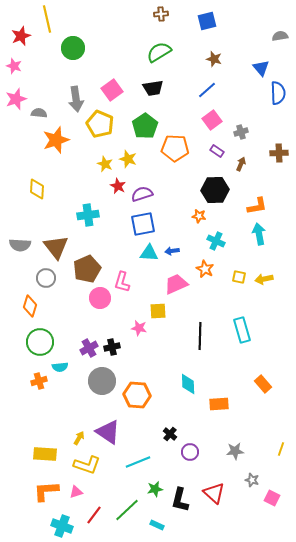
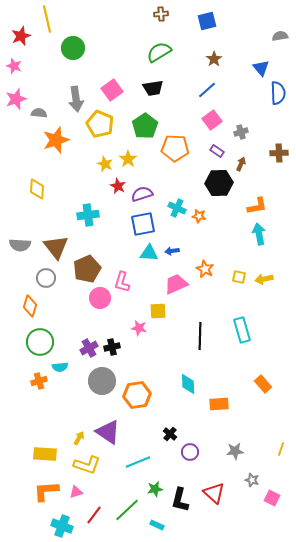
brown star at (214, 59): rotated 21 degrees clockwise
yellow star at (128, 159): rotated 18 degrees clockwise
black hexagon at (215, 190): moved 4 px right, 7 px up
cyan cross at (216, 241): moved 39 px left, 33 px up
orange hexagon at (137, 395): rotated 12 degrees counterclockwise
